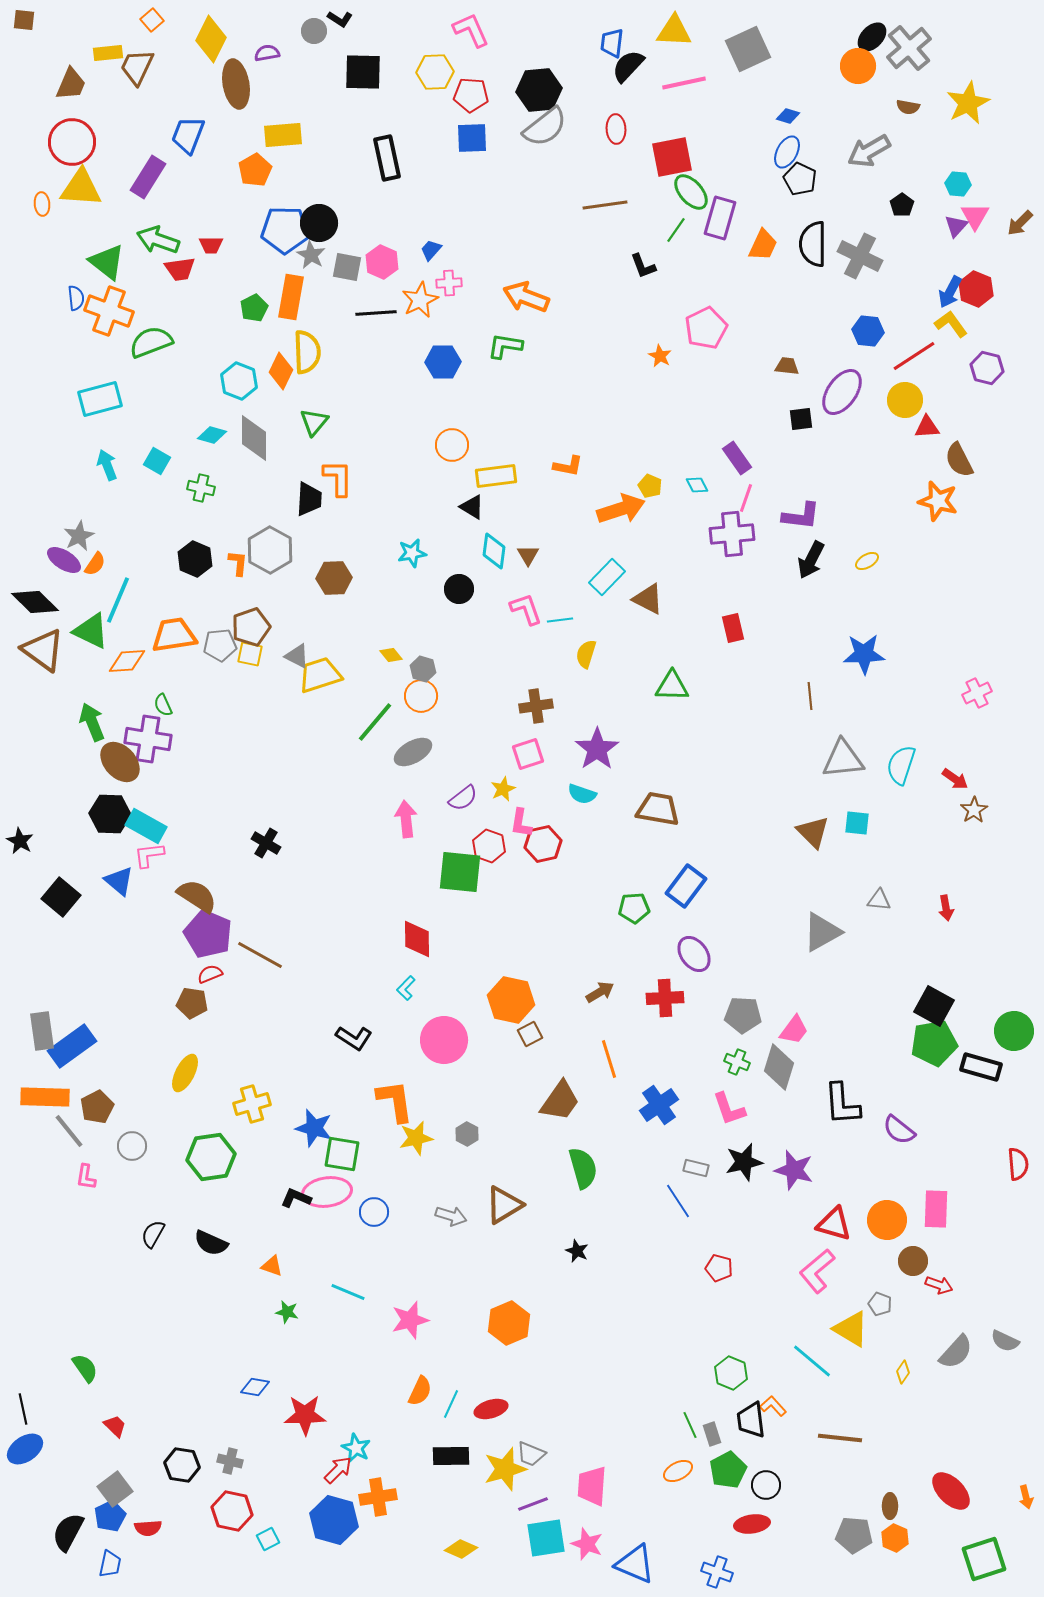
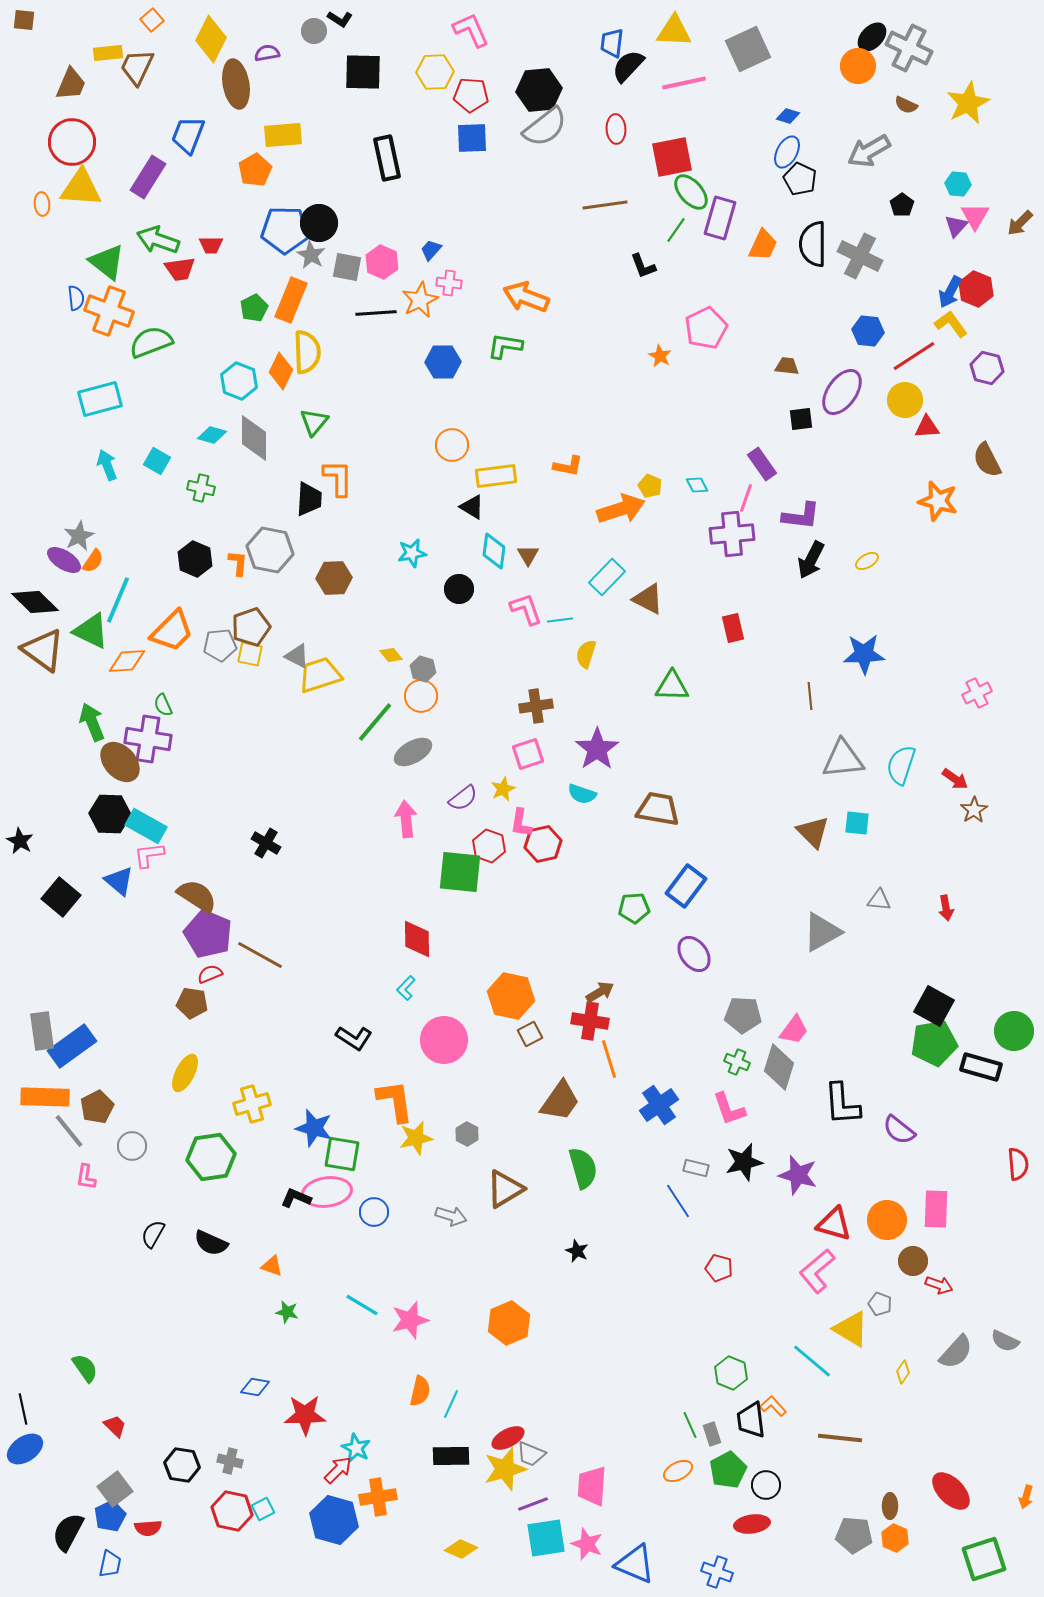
gray cross at (909, 48): rotated 24 degrees counterclockwise
brown semicircle at (908, 107): moved 2 px left, 2 px up; rotated 15 degrees clockwise
pink cross at (449, 283): rotated 10 degrees clockwise
orange rectangle at (291, 297): moved 3 px down; rotated 12 degrees clockwise
purple rectangle at (737, 458): moved 25 px right, 6 px down
brown semicircle at (959, 460): moved 28 px right
gray hexagon at (270, 550): rotated 18 degrees counterclockwise
orange semicircle at (95, 564): moved 2 px left, 3 px up
orange trapezoid at (174, 635): moved 2 px left, 4 px up; rotated 144 degrees clockwise
red cross at (665, 998): moved 75 px left, 23 px down; rotated 12 degrees clockwise
orange hexagon at (511, 1000): moved 4 px up
purple star at (794, 1170): moved 4 px right, 5 px down
brown triangle at (504, 1205): moved 1 px right, 16 px up
cyan line at (348, 1292): moved 14 px right, 13 px down; rotated 8 degrees clockwise
orange semicircle at (420, 1391): rotated 12 degrees counterclockwise
red ellipse at (491, 1409): moved 17 px right, 29 px down; rotated 12 degrees counterclockwise
orange arrow at (1026, 1497): rotated 30 degrees clockwise
cyan square at (268, 1539): moved 5 px left, 30 px up
